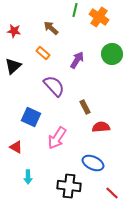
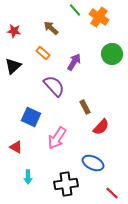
green line: rotated 56 degrees counterclockwise
purple arrow: moved 3 px left, 2 px down
red semicircle: rotated 138 degrees clockwise
black cross: moved 3 px left, 2 px up; rotated 15 degrees counterclockwise
